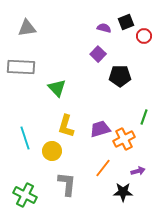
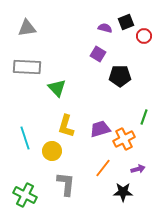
purple semicircle: moved 1 px right
purple square: rotated 14 degrees counterclockwise
gray rectangle: moved 6 px right
purple arrow: moved 2 px up
gray L-shape: moved 1 px left
